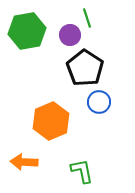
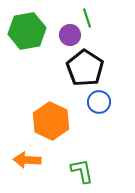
orange hexagon: rotated 12 degrees counterclockwise
orange arrow: moved 3 px right, 2 px up
